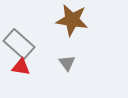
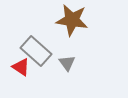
gray rectangle: moved 17 px right, 7 px down
red triangle: rotated 24 degrees clockwise
